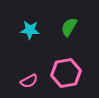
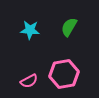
pink hexagon: moved 2 px left, 1 px down
